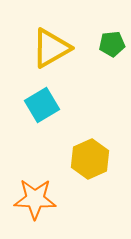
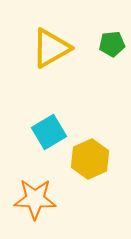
cyan square: moved 7 px right, 27 px down
